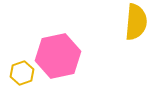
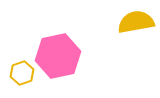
yellow semicircle: rotated 105 degrees counterclockwise
